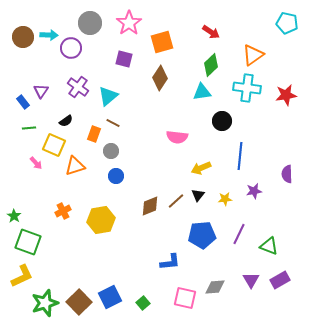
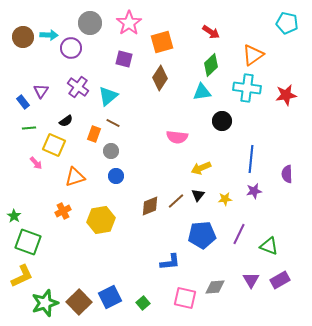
blue line at (240, 156): moved 11 px right, 3 px down
orange triangle at (75, 166): moved 11 px down
